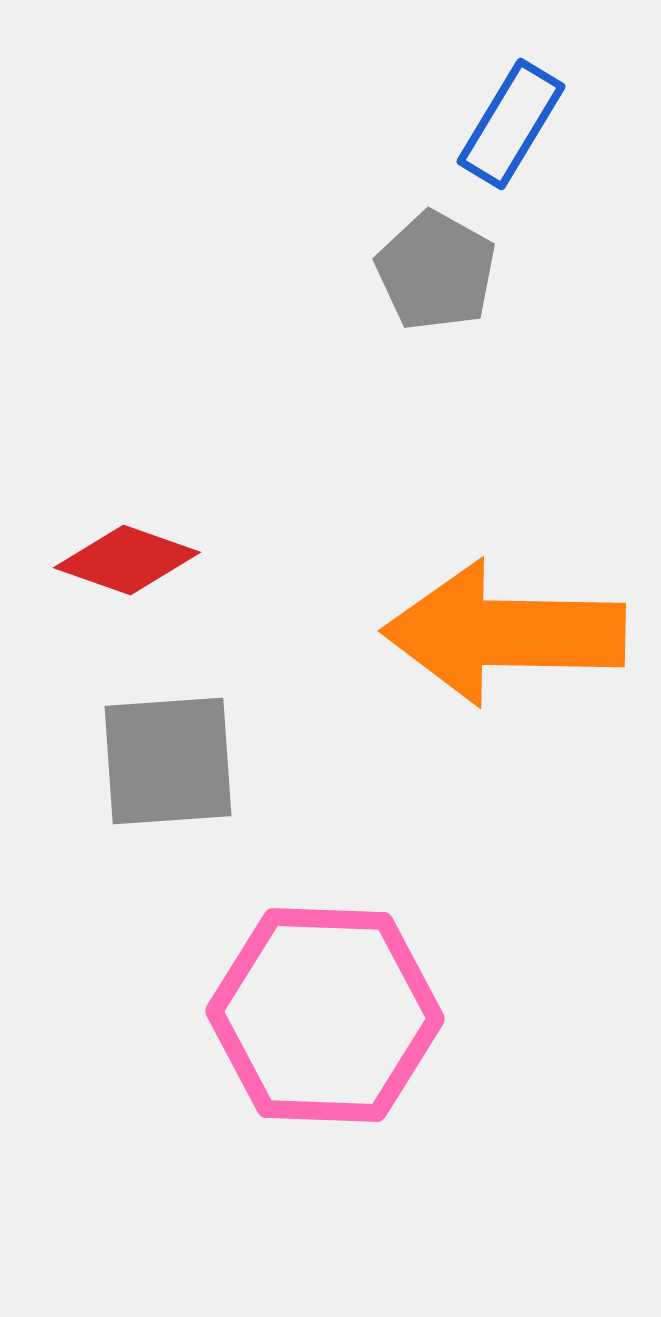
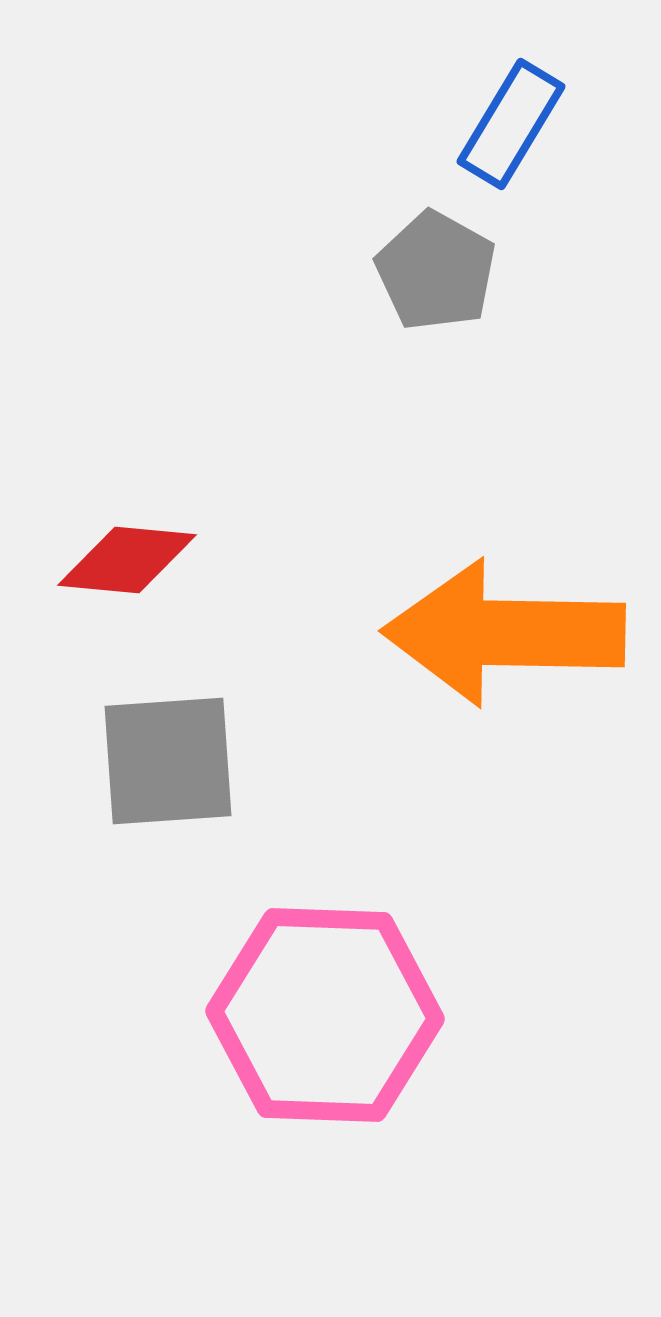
red diamond: rotated 14 degrees counterclockwise
